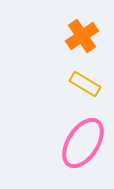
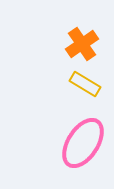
orange cross: moved 8 px down
